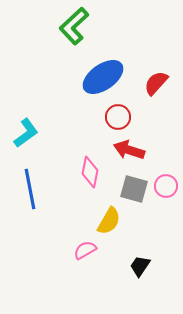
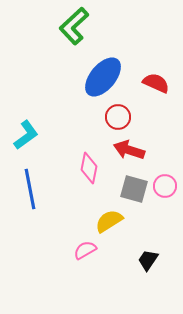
blue ellipse: rotated 15 degrees counterclockwise
red semicircle: rotated 72 degrees clockwise
cyan L-shape: moved 2 px down
pink diamond: moved 1 px left, 4 px up
pink circle: moved 1 px left
yellow semicircle: rotated 152 degrees counterclockwise
black trapezoid: moved 8 px right, 6 px up
